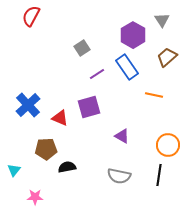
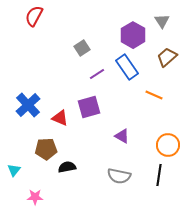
red semicircle: moved 3 px right
gray triangle: moved 1 px down
orange line: rotated 12 degrees clockwise
